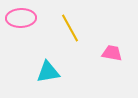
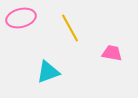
pink ellipse: rotated 12 degrees counterclockwise
cyan triangle: rotated 10 degrees counterclockwise
